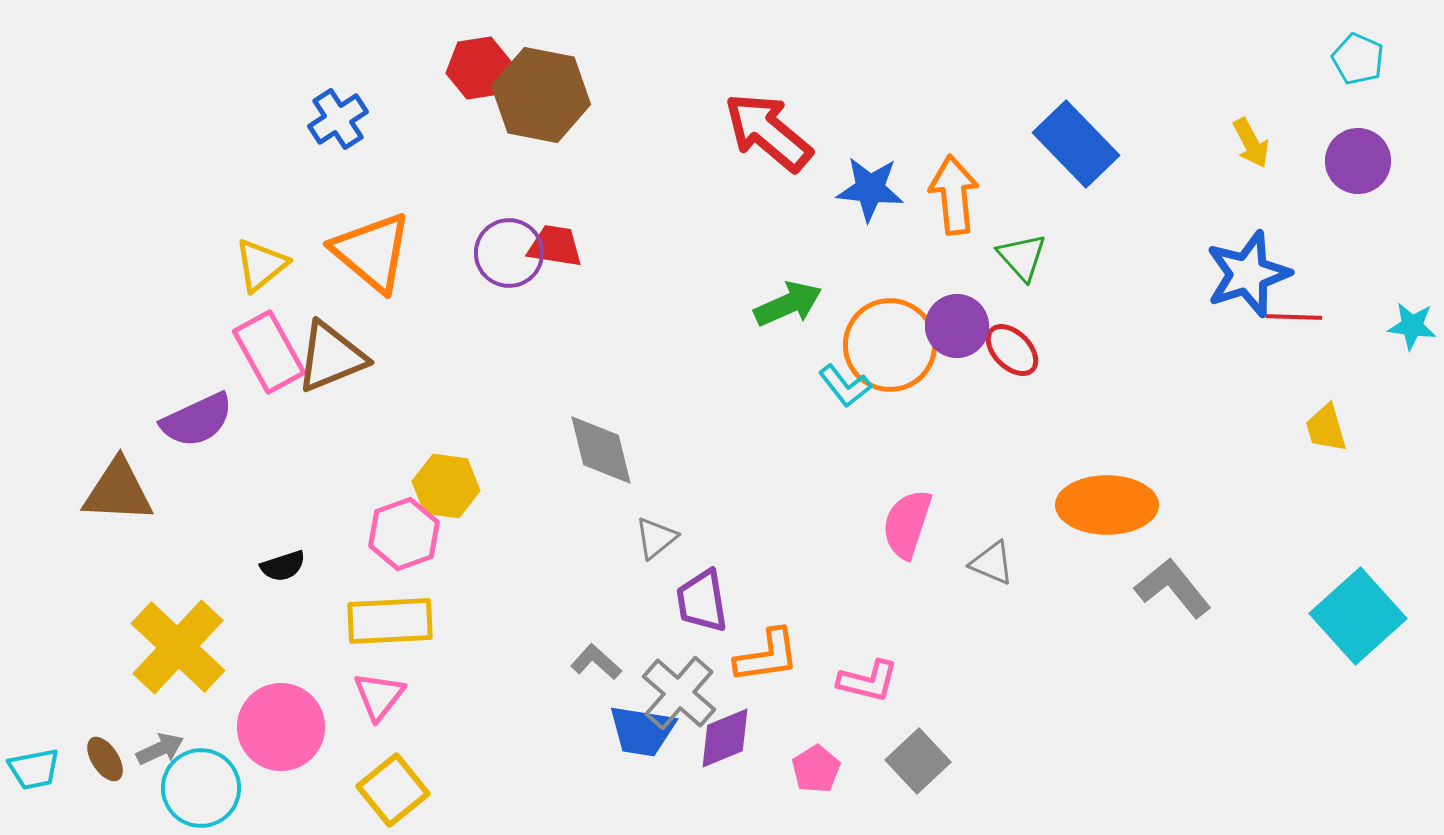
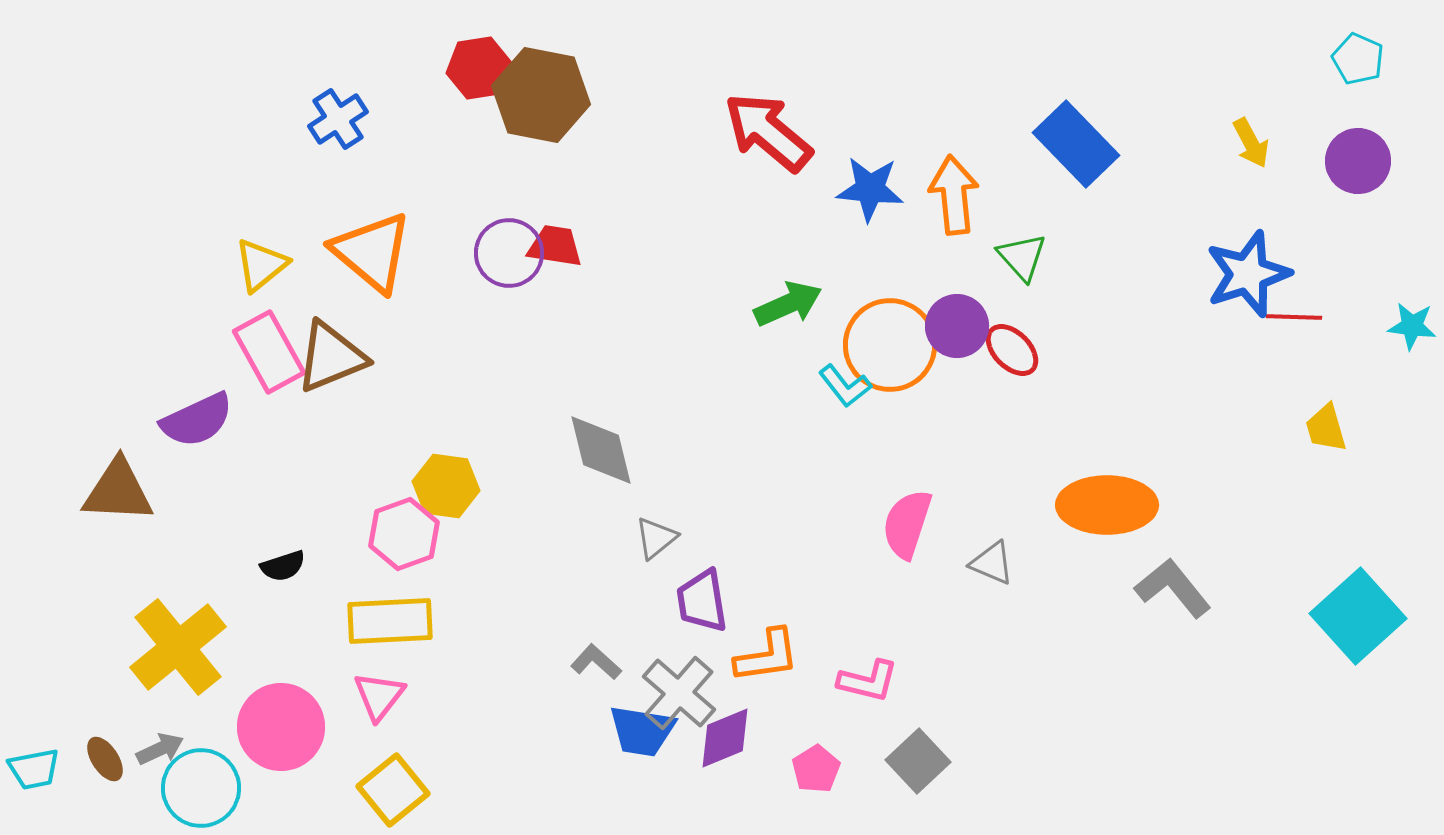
yellow cross at (178, 647): rotated 8 degrees clockwise
